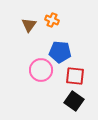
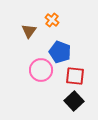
orange cross: rotated 16 degrees clockwise
brown triangle: moved 6 px down
blue pentagon: rotated 15 degrees clockwise
black square: rotated 12 degrees clockwise
